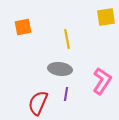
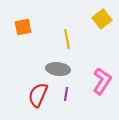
yellow square: moved 4 px left, 2 px down; rotated 30 degrees counterclockwise
gray ellipse: moved 2 px left
red semicircle: moved 8 px up
